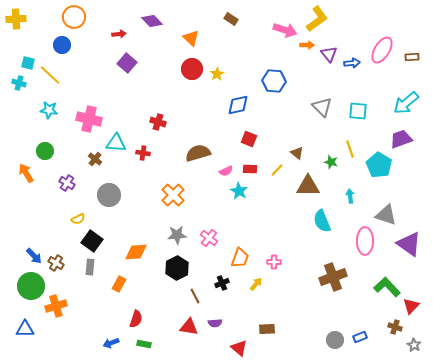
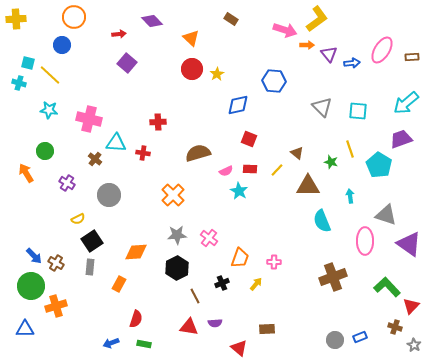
red cross at (158, 122): rotated 21 degrees counterclockwise
black square at (92, 241): rotated 20 degrees clockwise
